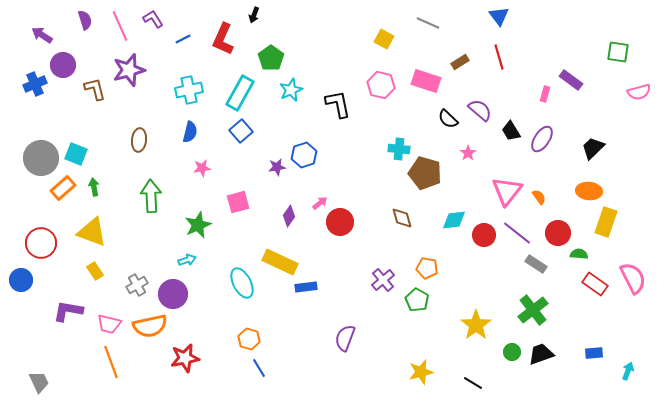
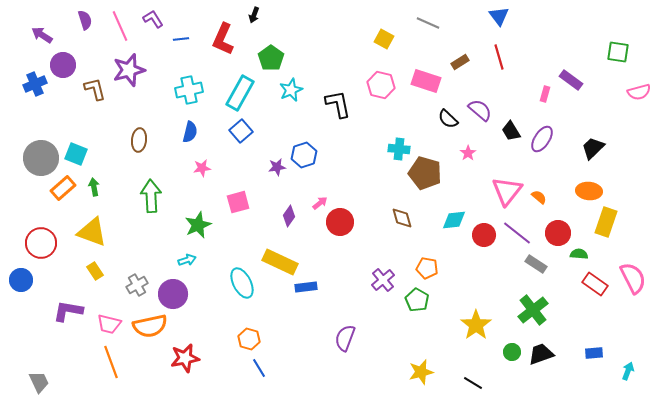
blue line at (183, 39): moved 2 px left; rotated 21 degrees clockwise
orange semicircle at (539, 197): rotated 14 degrees counterclockwise
